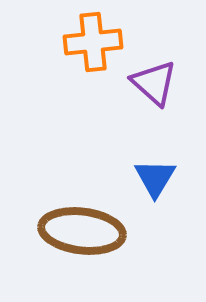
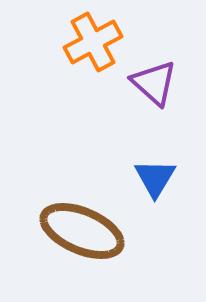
orange cross: rotated 22 degrees counterclockwise
brown ellipse: rotated 16 degrees clockwise
